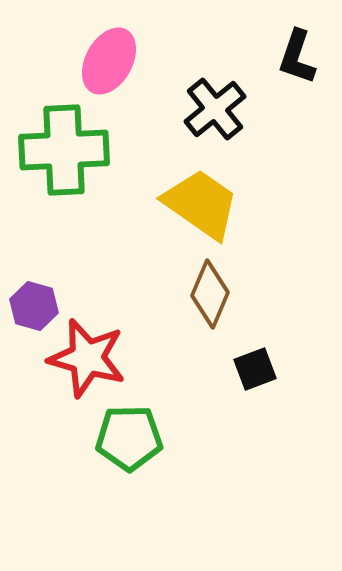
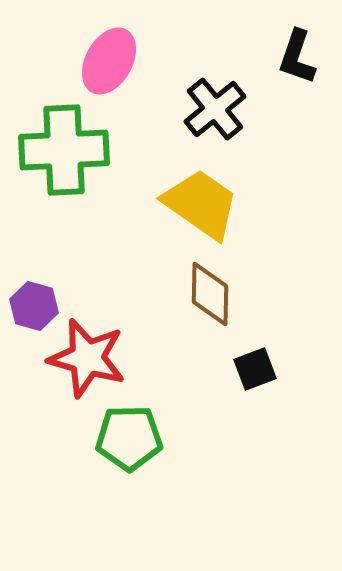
brown diamond: rotated 22 degrees counterclockwise
